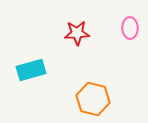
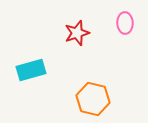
pink ellipse: moved 5 px left, 5 px up
red star: rotated 15 degrees counterclockwise
